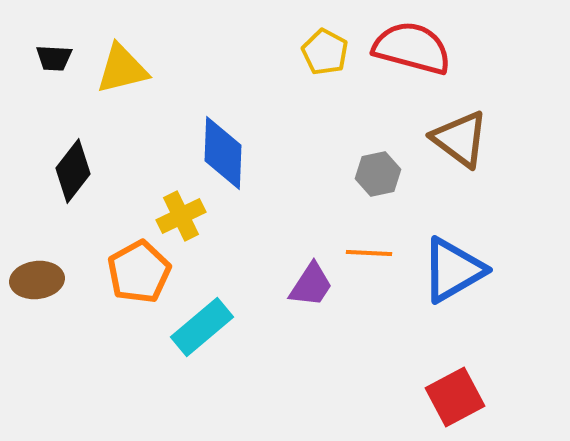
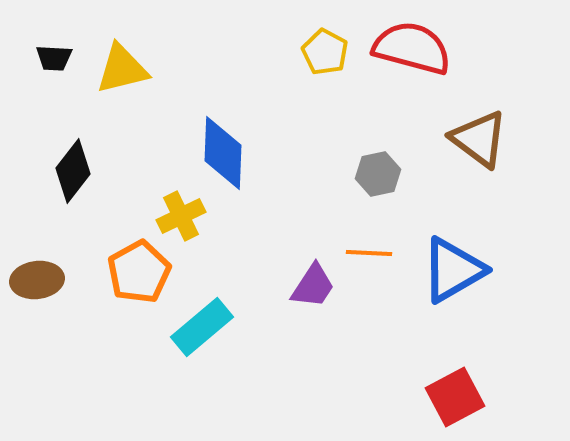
brown triangle: moved 19 px right
purple trapezoid: moved 2 px right, 1 px down
